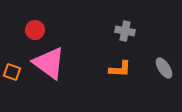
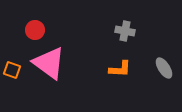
orange square: moved 2 px up
